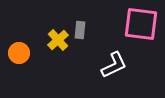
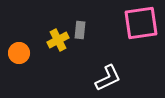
pink square: moved 1 px up; rotated 15 degrees counterclockwise
yellow cross: rotated 15 degrees clockwise
white L-shape: moved 6 px left, 13 px down
